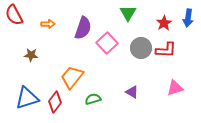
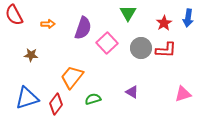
pink triangle: moved 8 px right, 6 px down
red diamond: moved 1 px right, 2 px down
